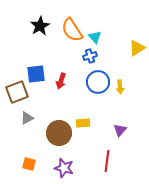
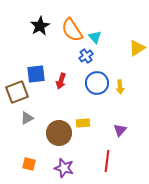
blue cross: moved 4 px left; rotated 16 degrees counterclockwise
blue circle: moved 1 px left, 1 px down
